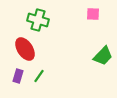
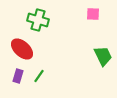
red ellipse: moved 3 px left; rotated 15 degrees counterclockwise
green trapezoid: rotated 70 degrees counterclockwise
